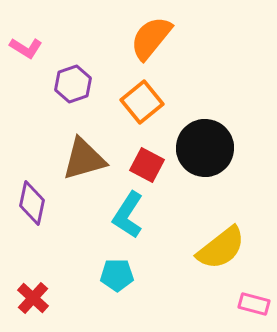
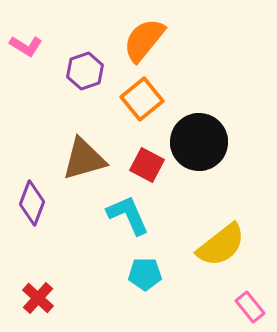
orange semicircle: moved 7 px left, 2 px down
pink L-shape: moved 2 px up
purple hexagon: moved 12 px right, 13 px up
orange square: moved 3 px up
black circle: moved 6 px left, 6 px up
purple diamond: rotated 9 degrees clockwise
cyan L-shape: rotated 123 degrees clockwise
yellow semicircle: moved 3 px up
cyan pentagon: moved 28 px right, 1 px up
red cross: moved 5 px right
pink rectangle: moved 4 px left, 3 px down; rotated 36 degrees clockwise
